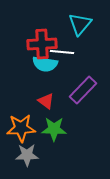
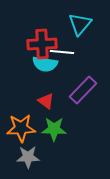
gray star: moved 1 px right, 2 px down
